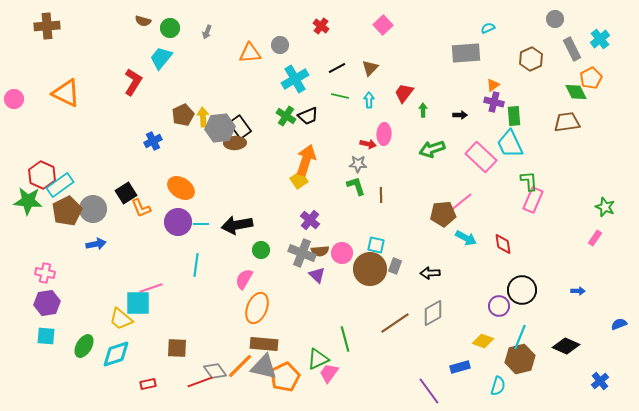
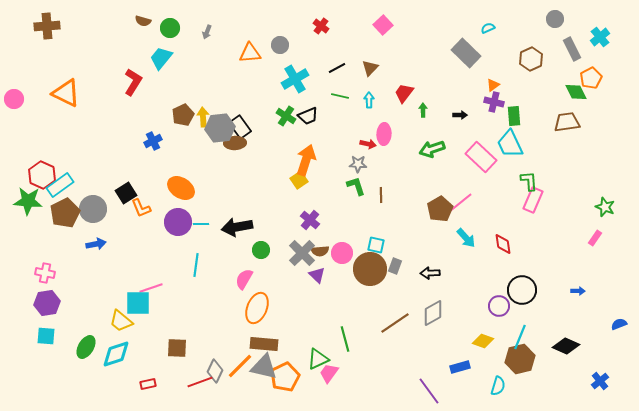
cyan cross at (600, 39): moved 2 px up
gray rectangle at (466, 53): rotated 48 degrees clockwise
brown pentagon at (67, 211): moved 2 px left, 2 px down
brown pentagon at (443, 214): moved 3 px left, 5 px up; rotated 25 degrees counterclockwise
black arrow at (237, 225): moved 2 px down
cyan arrow at (466, 238): rotated 20 degrees clockwise
gray cross at (302, 253): rotated 24 degrees clockwise
yellow trapezoid at (121, 319): moved 2 px down
green ellipse at (84, 346): moved 2 px right, 1 px down
gray diamond at (215, 371): rotated 60 degrees clockwise
